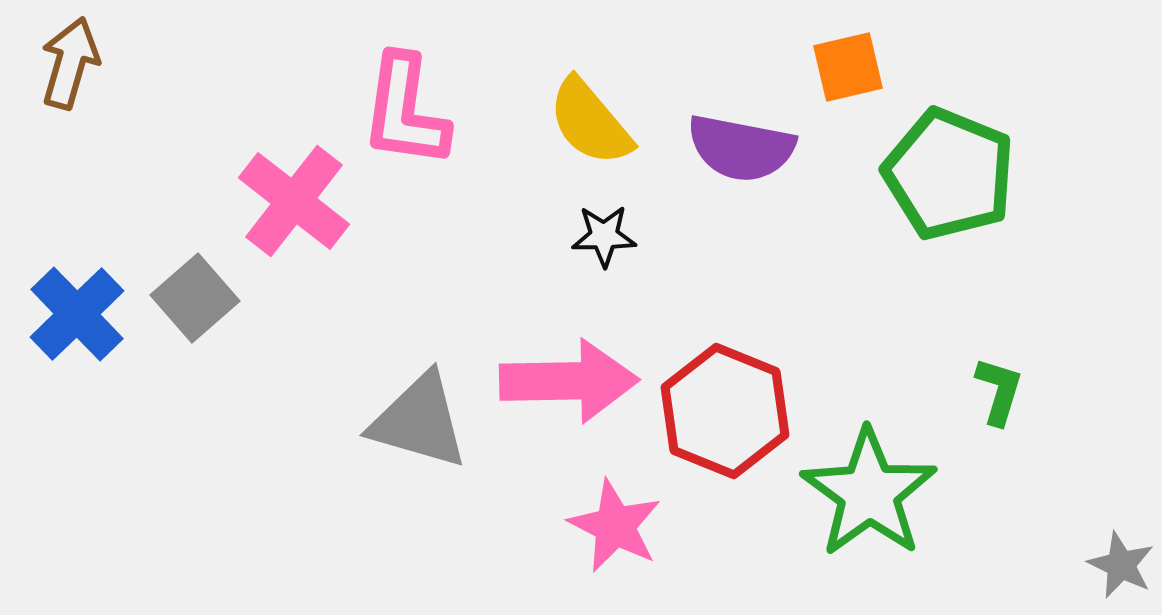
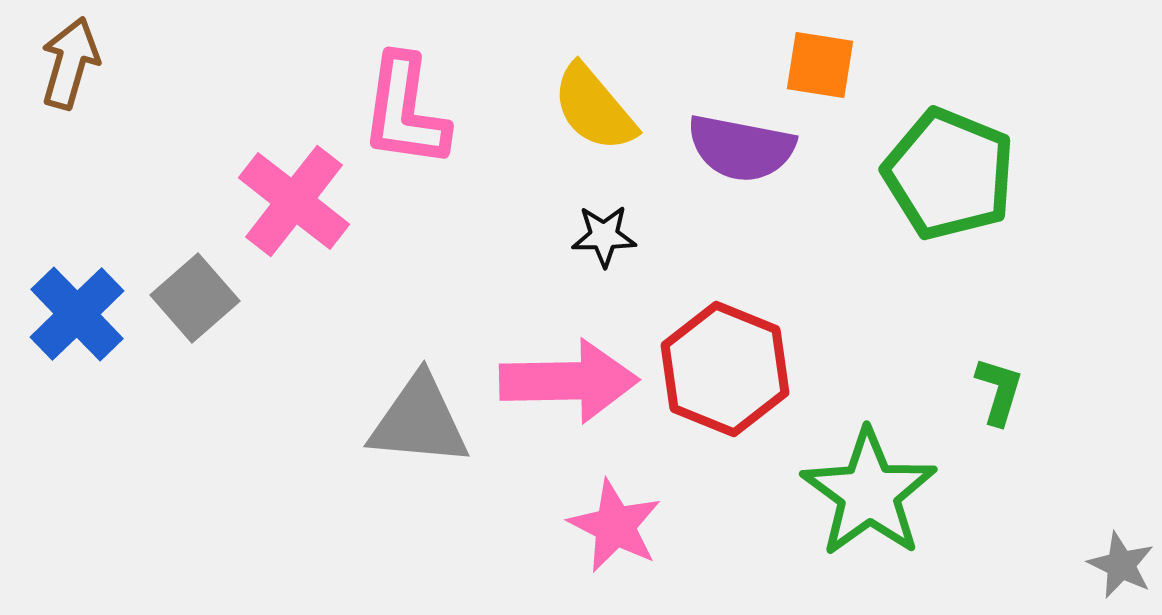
orange square: moved 28 px left, 2 px up; rotated 22 degrees clockwise
yellow semicircle: moved 4 px right, 14 px up
red hexagon: moved 42 px up
gray triangle: rotated 11 degrees counterclockwise
